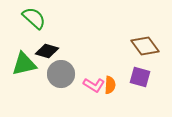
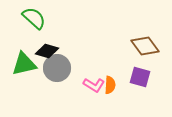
gray circle: moved 4 px left, 6 px up
